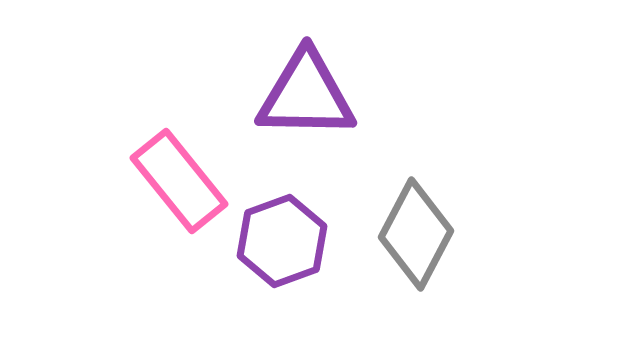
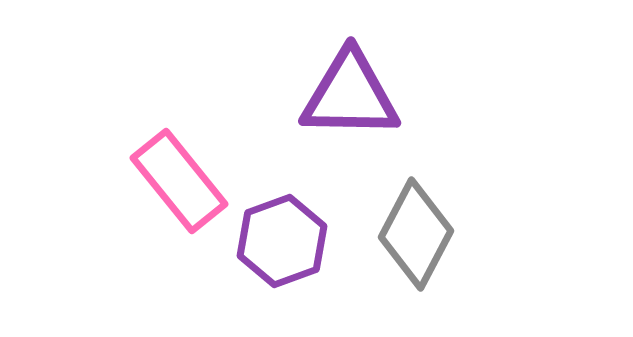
purple triangle: moved 44 px right
